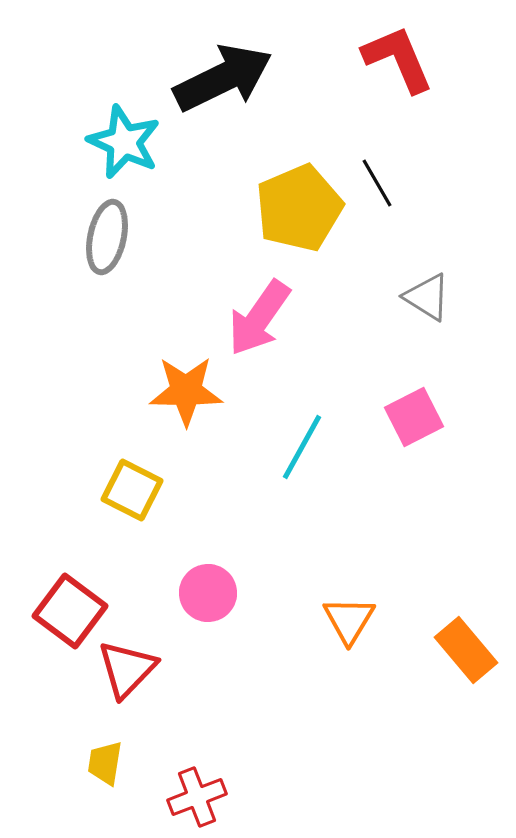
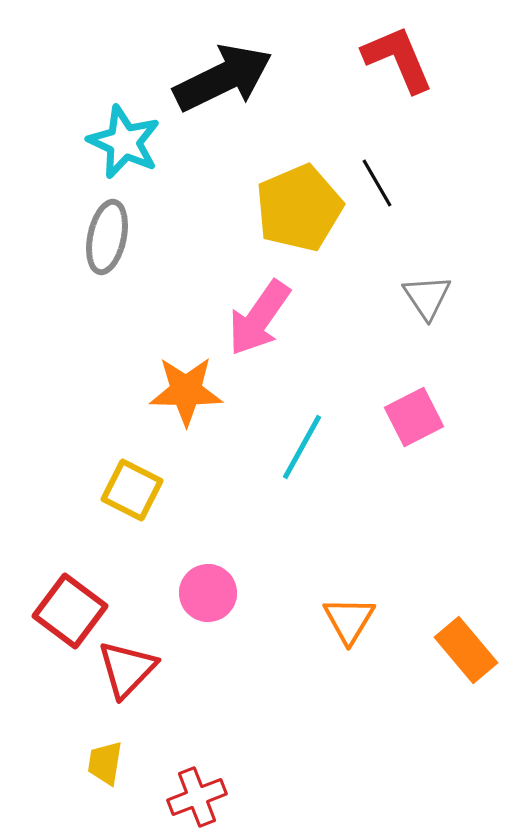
gray triangle: rotated 24 degrees clockwise
